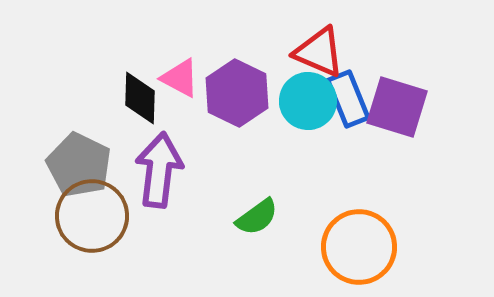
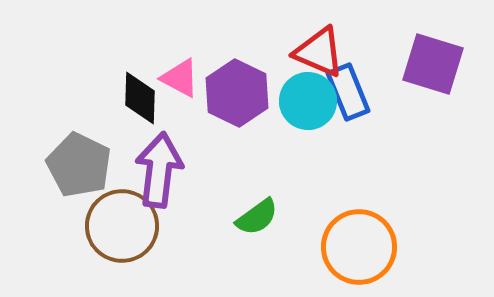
blue rectangle: moved 7 px up
purple square: moved 36 px right, 43 px up
brown circle: moved 30 px right, 10 px down
